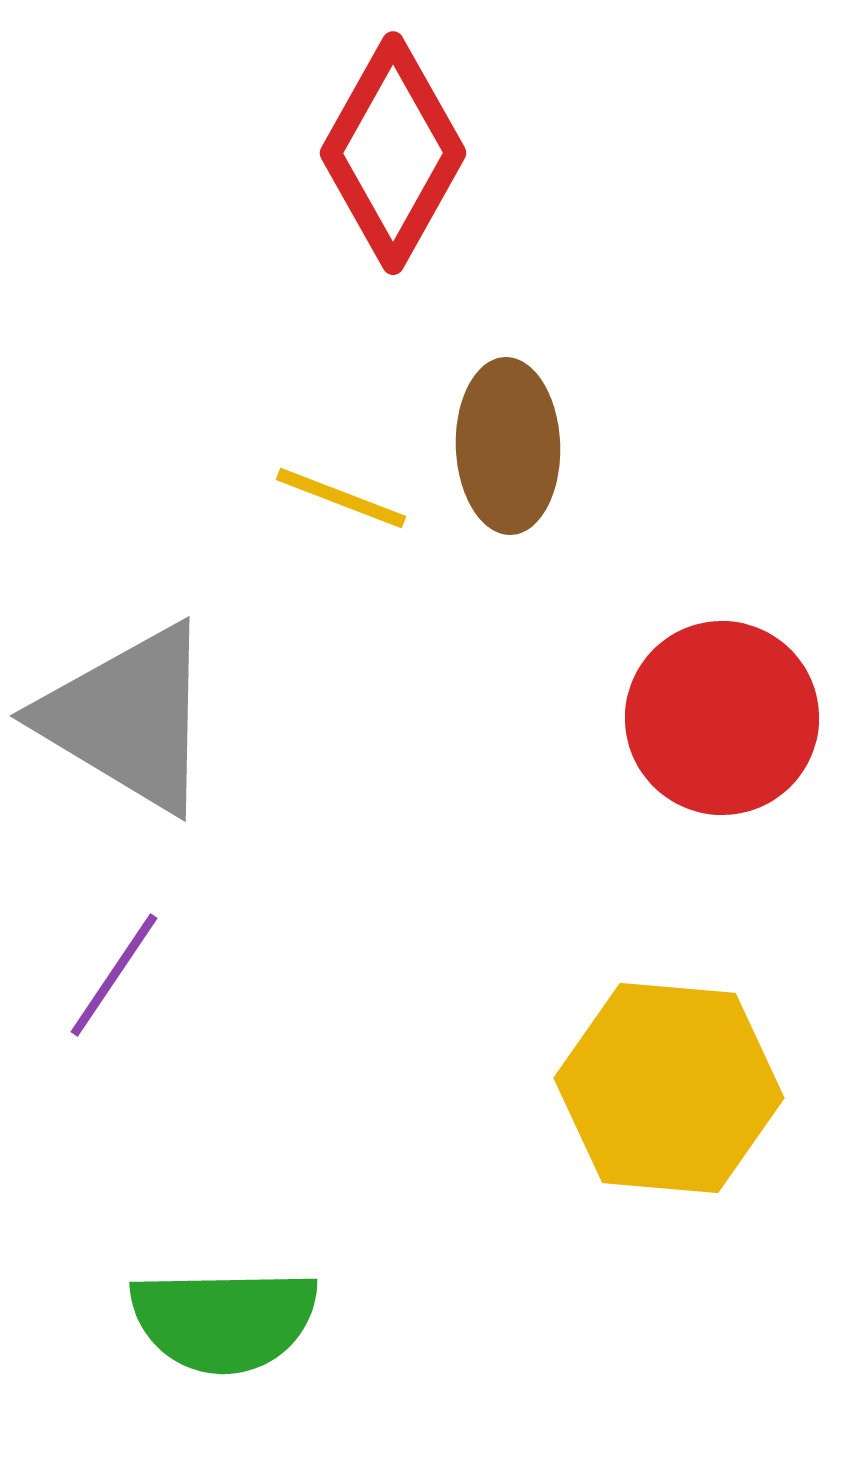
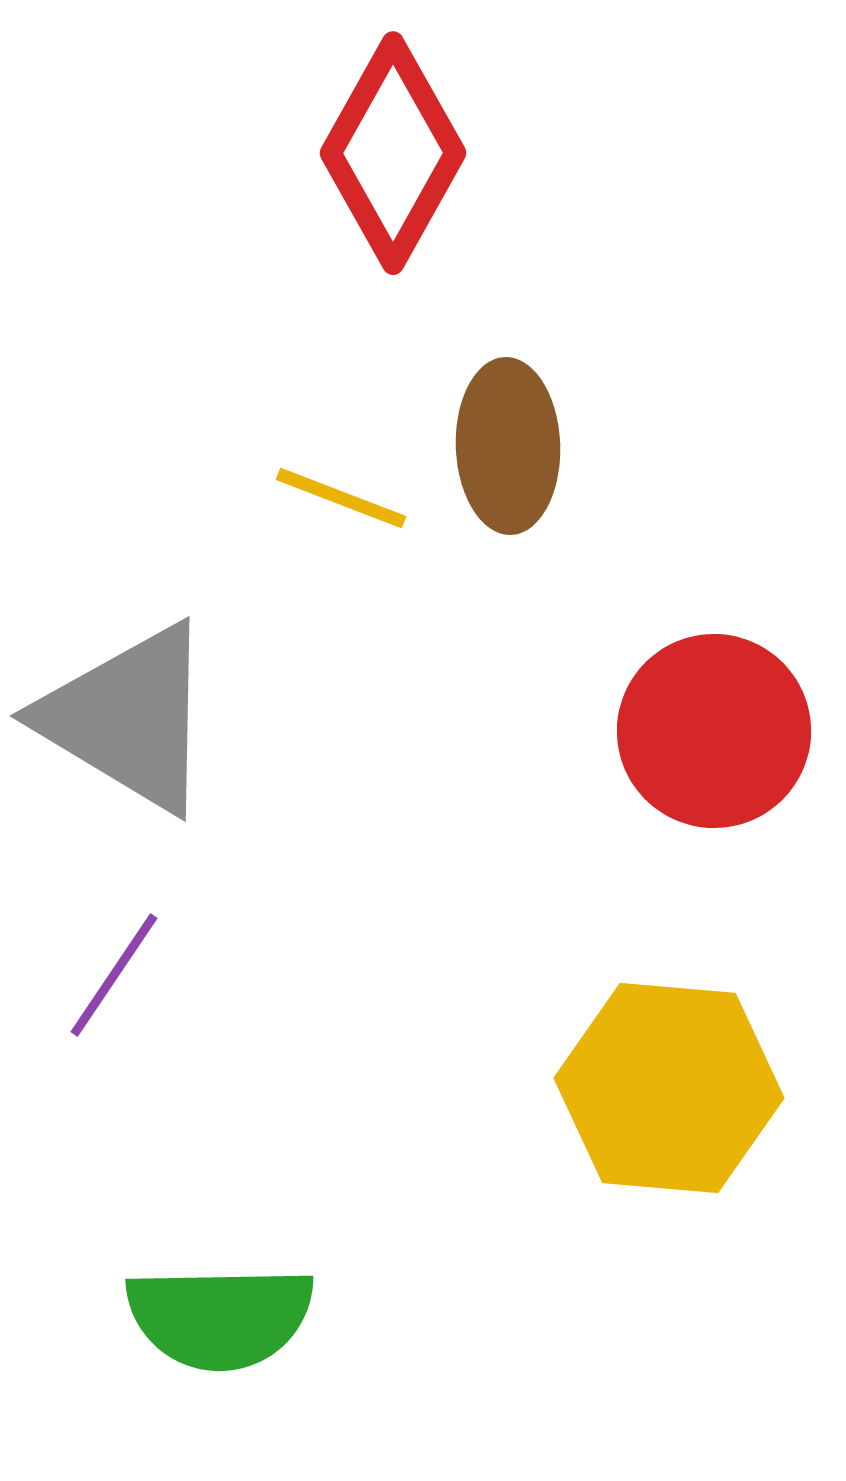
red circle: moved 8 px left, 13 px down
green semicircle: moved 4 px left, 3 px up
